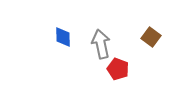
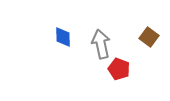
brown square: moved 2 px left
red pentagon: moved 1 px right
